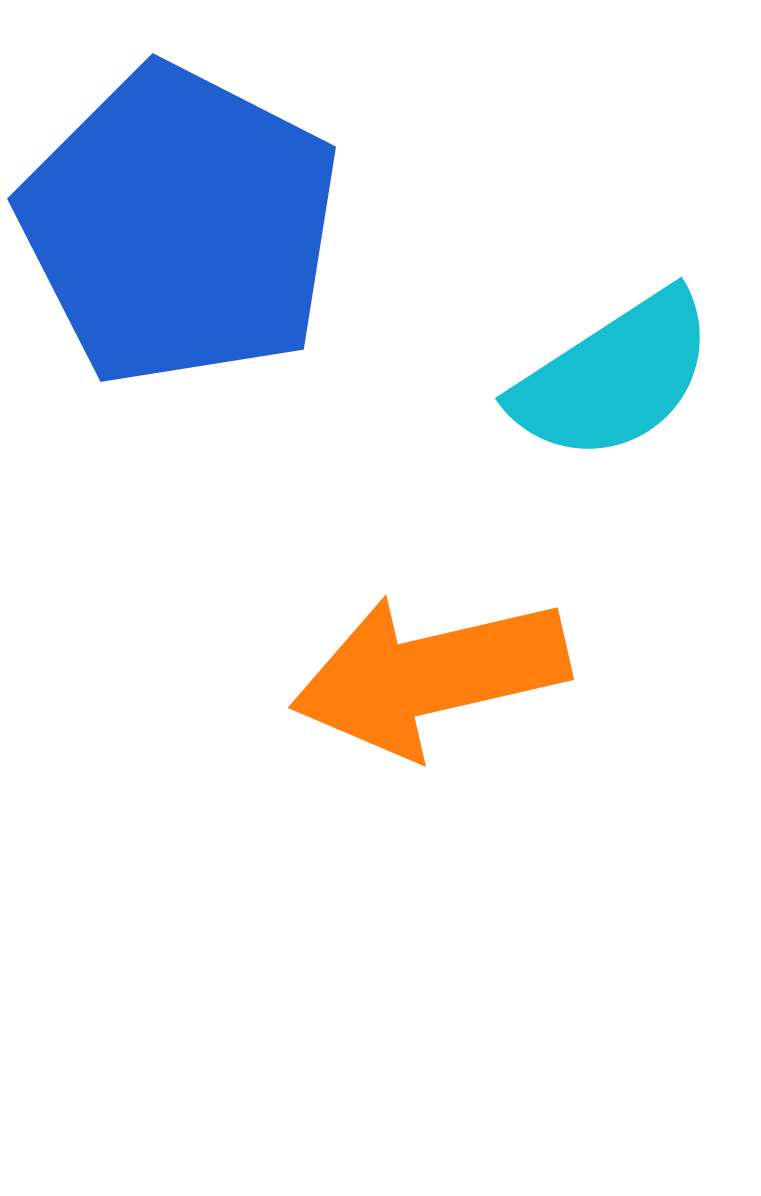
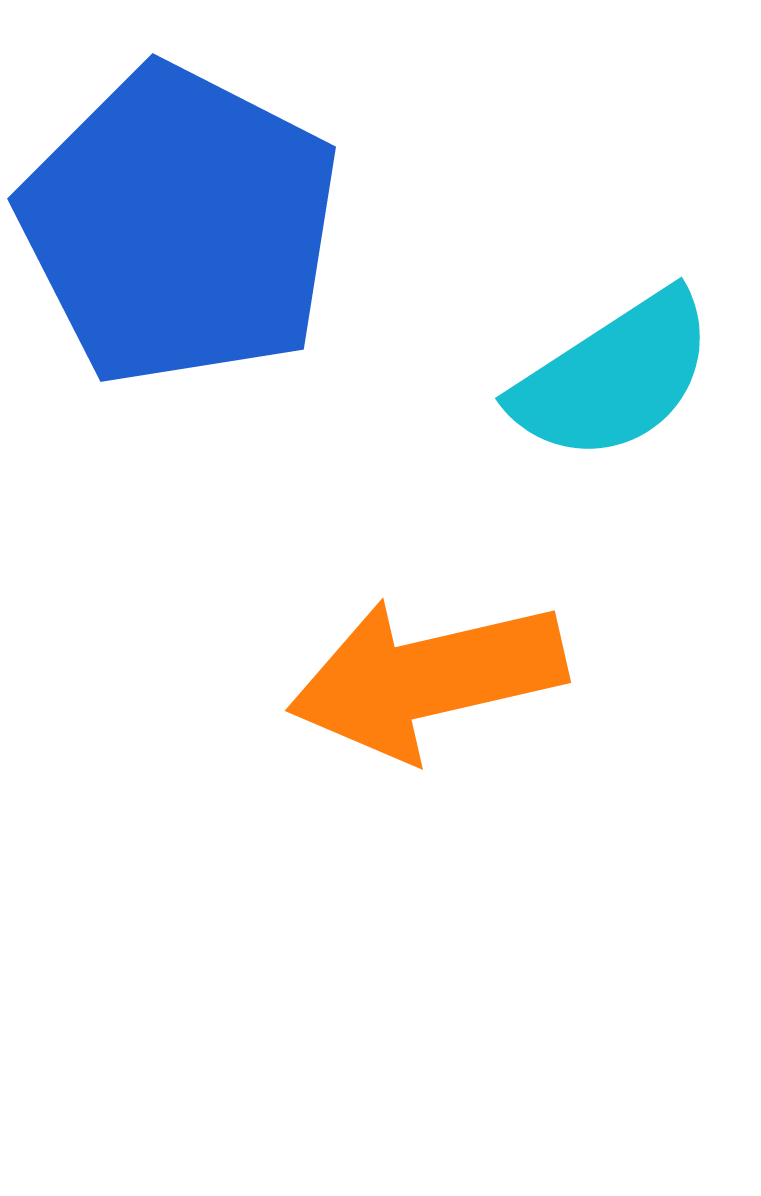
orange arrow: moved 3 px left, 3 px down
